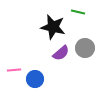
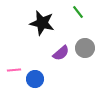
green line: rotated 40 degrees clockwise
black star: moved 11 px left, 4 px up
